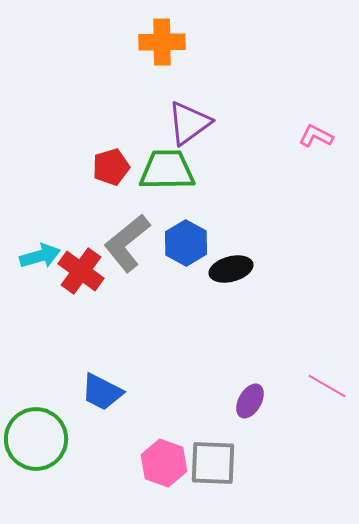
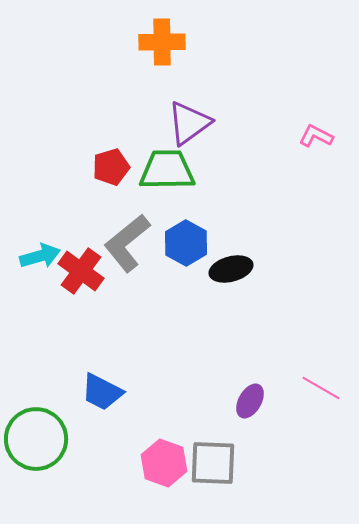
pink line: moved 6 px left, 2 px down
